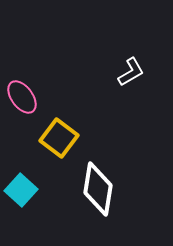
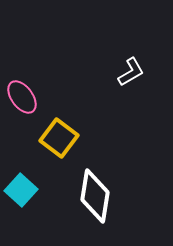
white diamond: moved 3 px left, 7 px down
